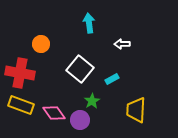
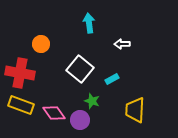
green star: rotated 21 degrees counterclockwise
yellow trapezoid: moved 1 px left
